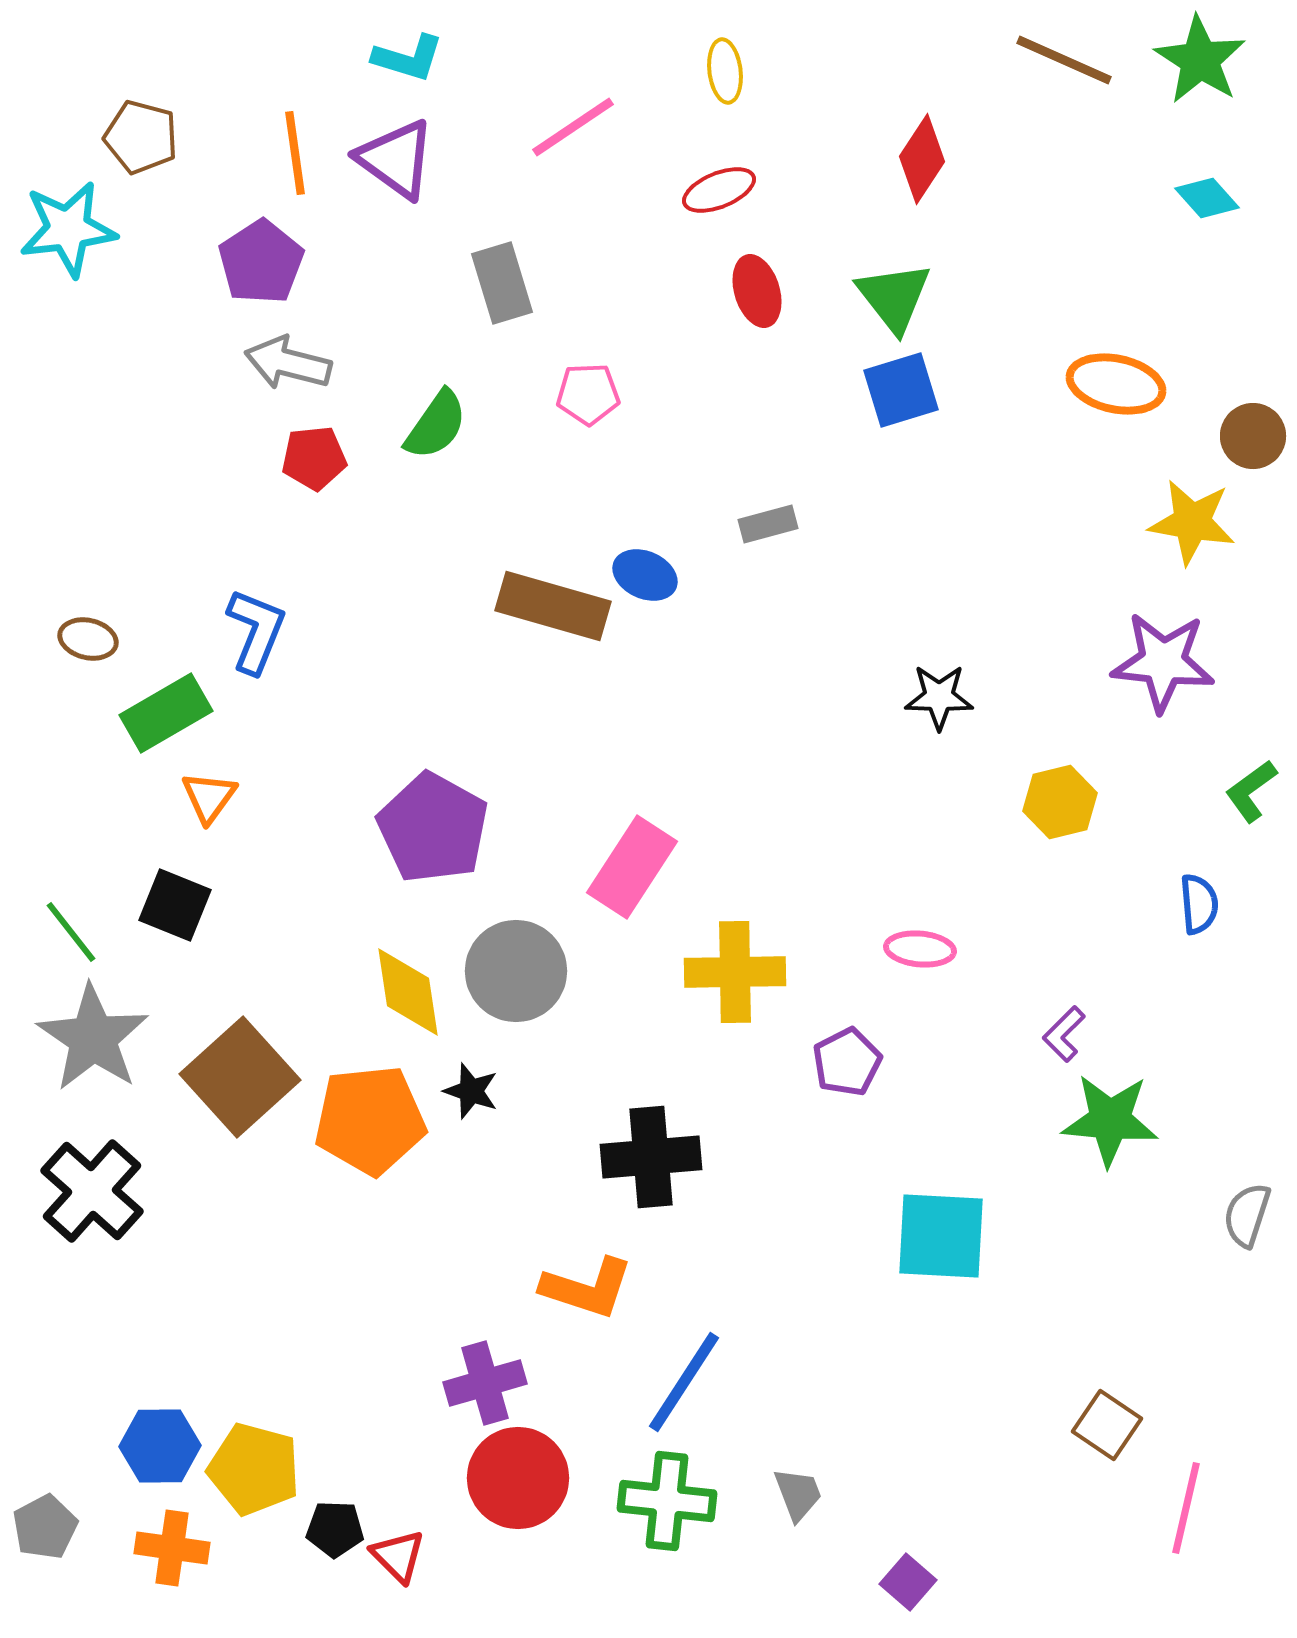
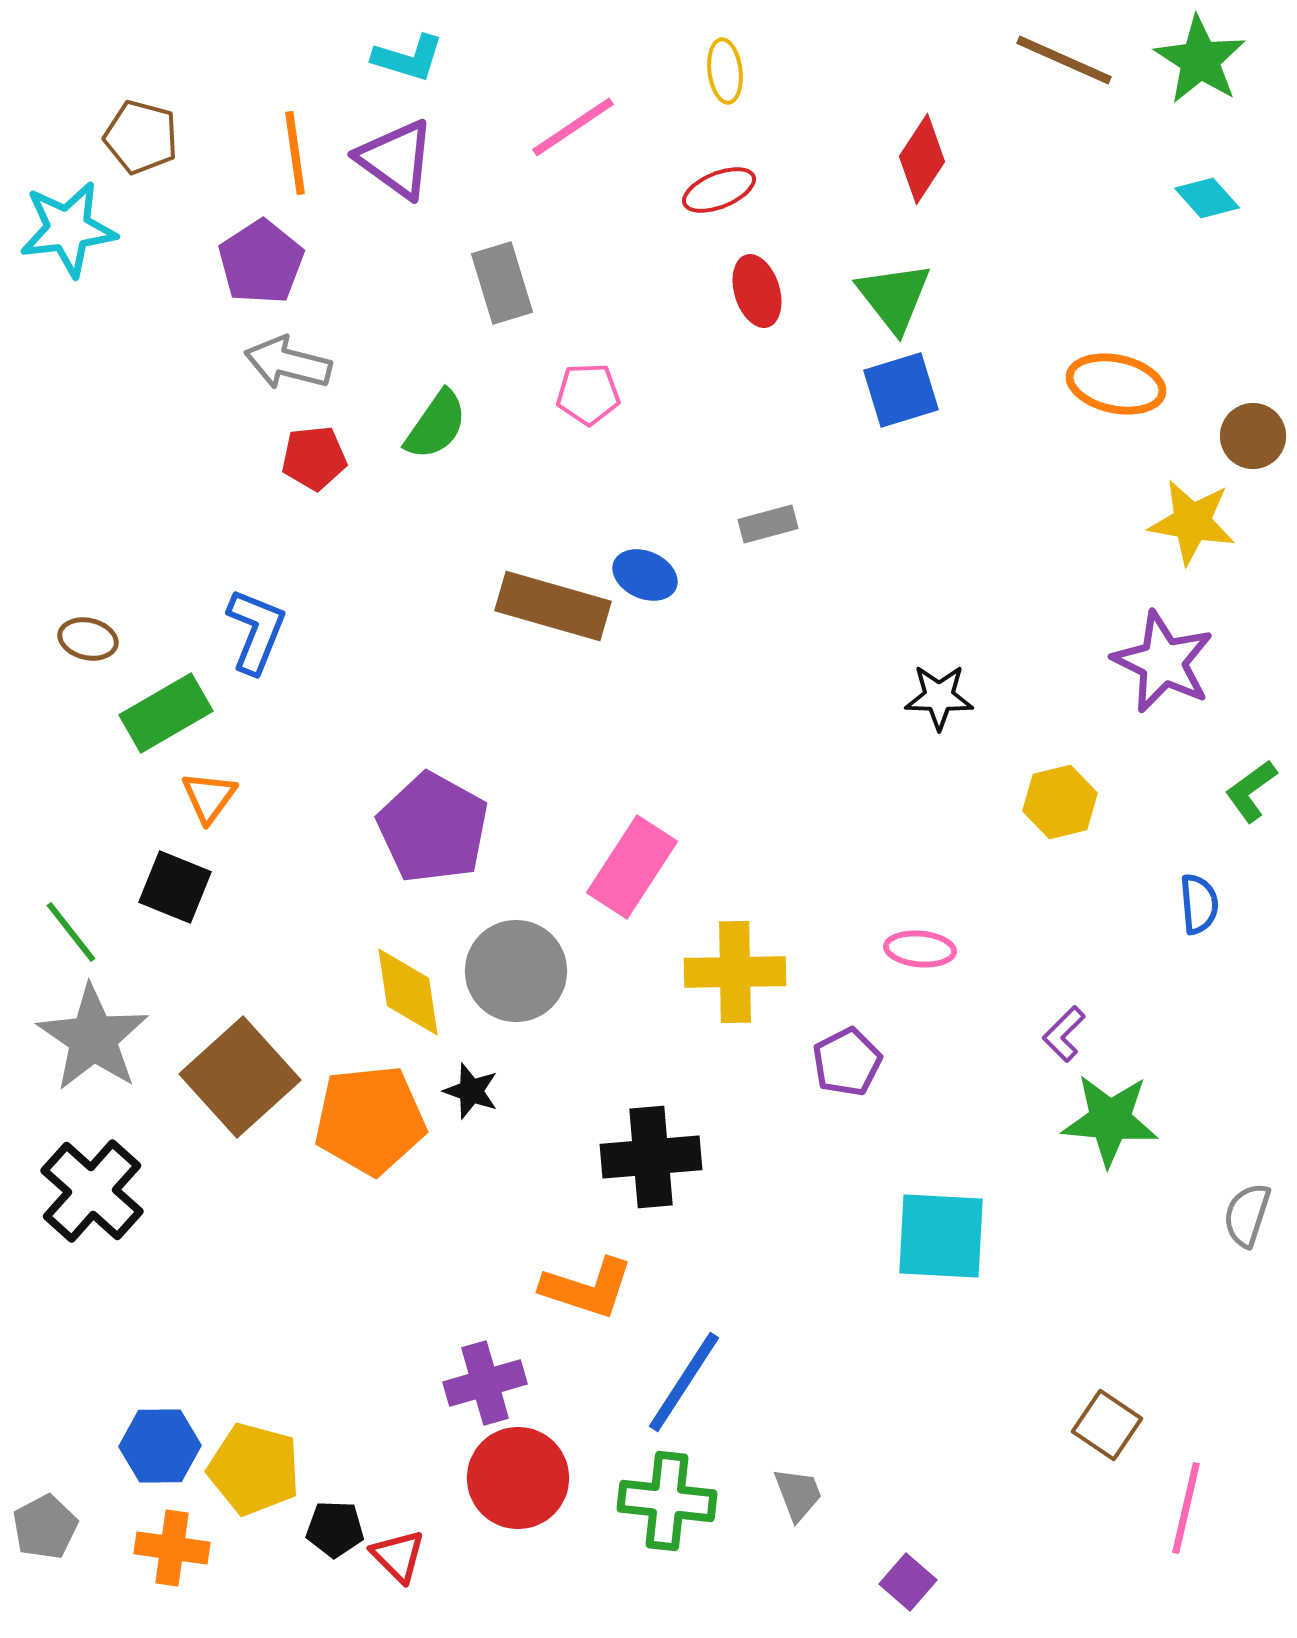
purple star at (1163, 662): rotated 20 degrees clockwise
black square at (175, 905): moved 18 px up
